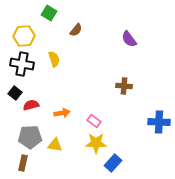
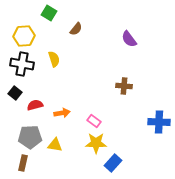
brown semicircle: moved 1 px up
red semicircle: moved 4 px right
